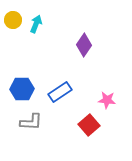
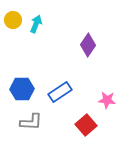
purple diamond: moved 4 px right
red square: moved 3 px left
